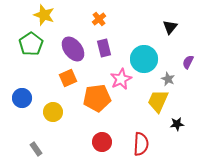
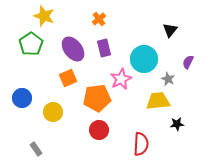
yellow star: moved 1 px down
black triangle: moved 3 px down
yellow trapezoid: rotated 60 degrees clockwise
red circle: moved 3 px left, 12 px up
